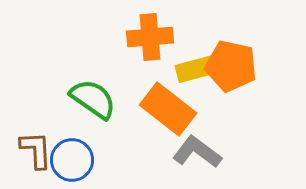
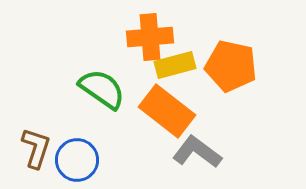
yellow rectangle: moved 21 px left, 4 px up
green semicircle: moved 9 px right, 10 px up
orange rectangle: moved 1 px left, 2 px down
brown L-shape: moved 2 px up; rotated 21 degrees clockwise
blue circle: moved 5 px right
